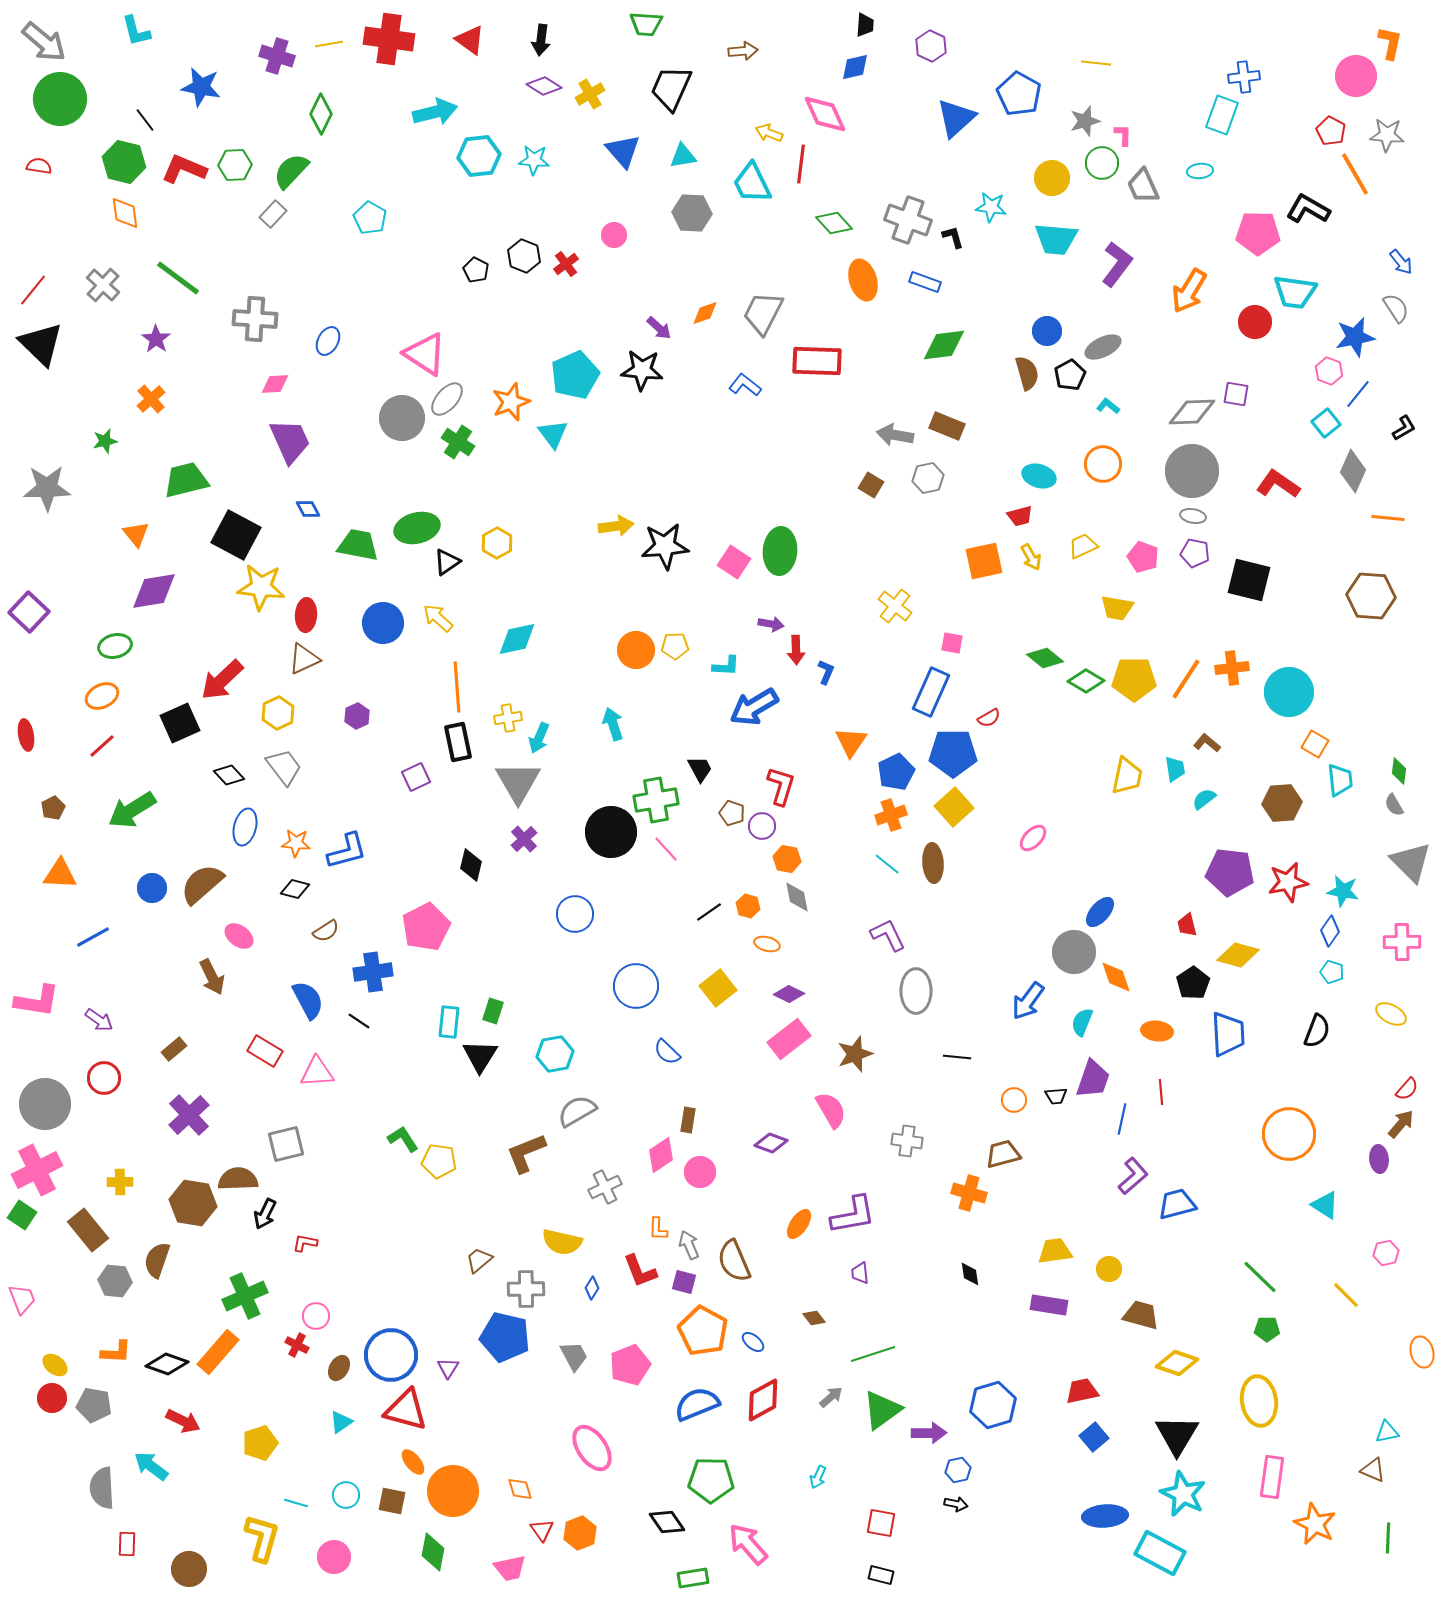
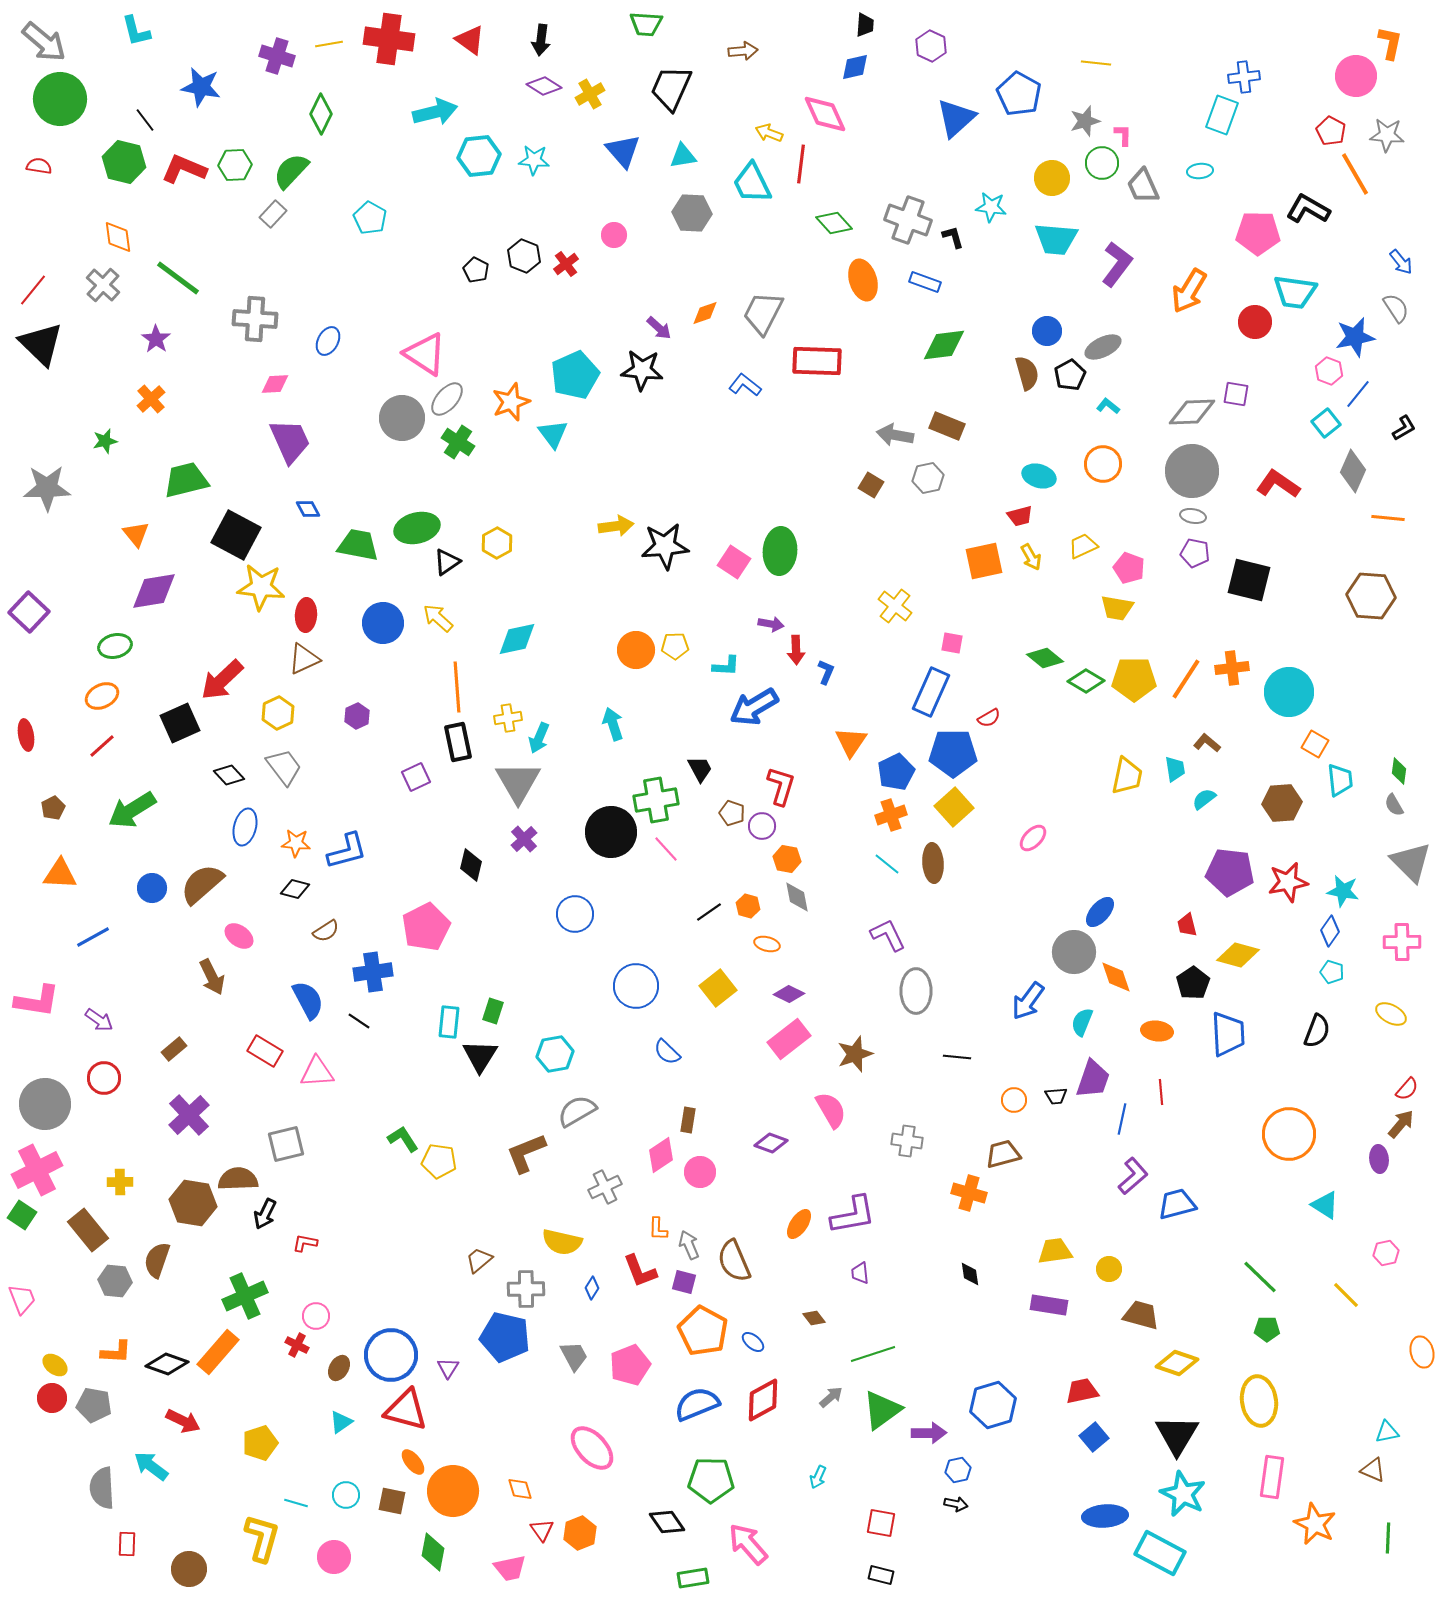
orange diamond at (125, 213): moved 7 px left, 24 px down
pink pentagon at (1143, 557): moved 14 px left, 11 px down
pink ellipse at (592, 1448): rotated 9 degrees counterclockwise
